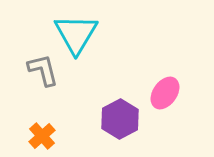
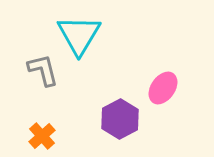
cyan triangle: moved 3 px right, 1 px down
pink ellipse: moved 2 px left, 5 px up
